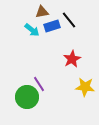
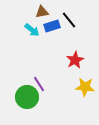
red star: moved 3 px right, 1 px down
